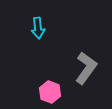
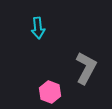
gray L-shape: rotated 8 degrees counterclockwise
